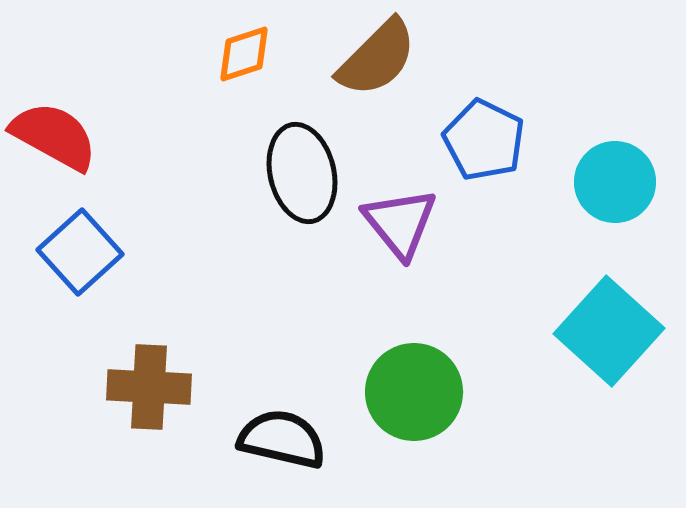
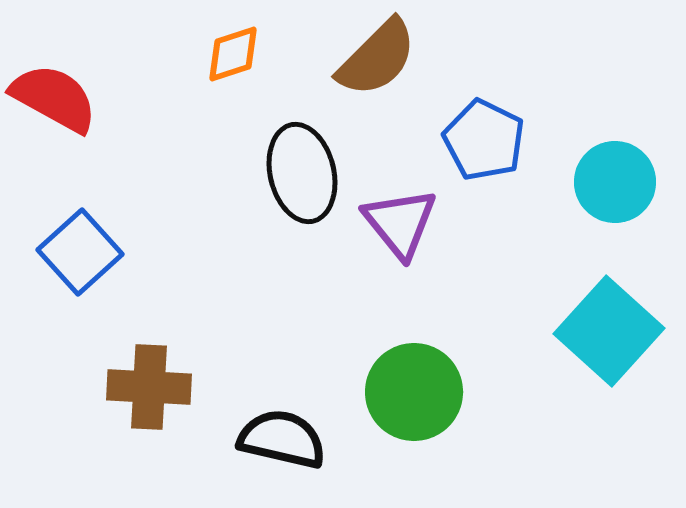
orange diamond: moved 11 px left
red semicircle: moved 38 px up
